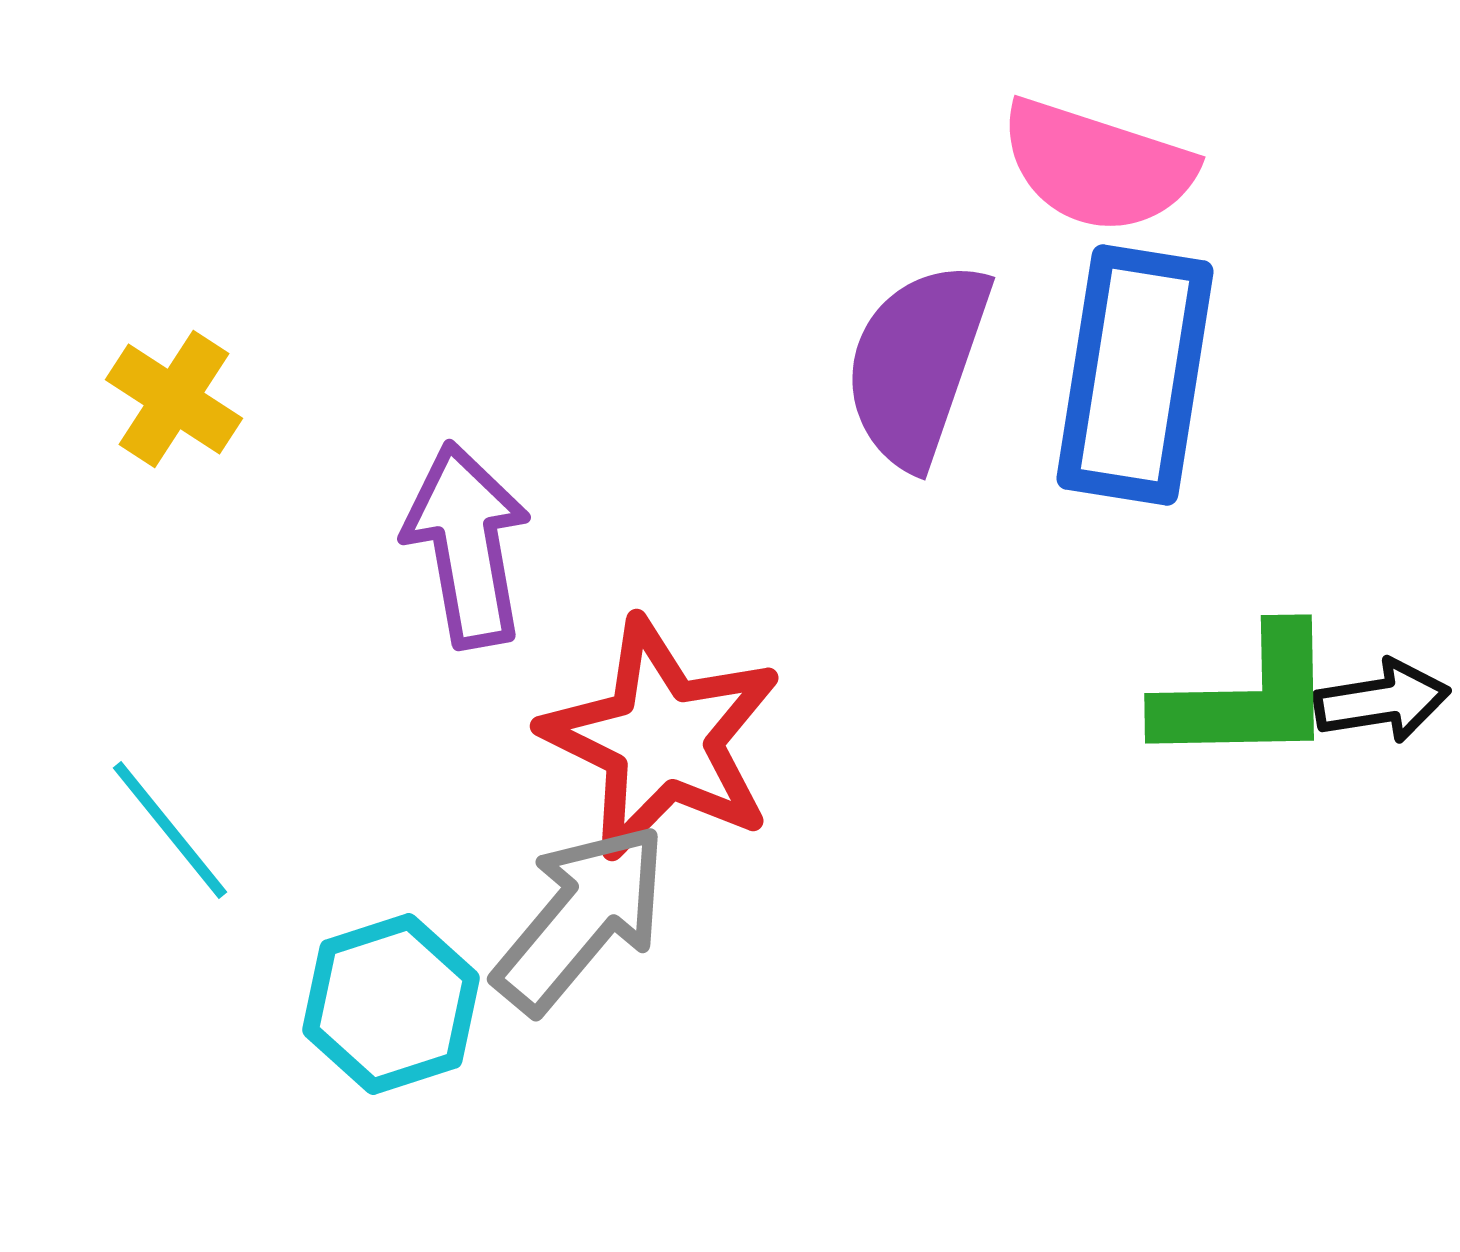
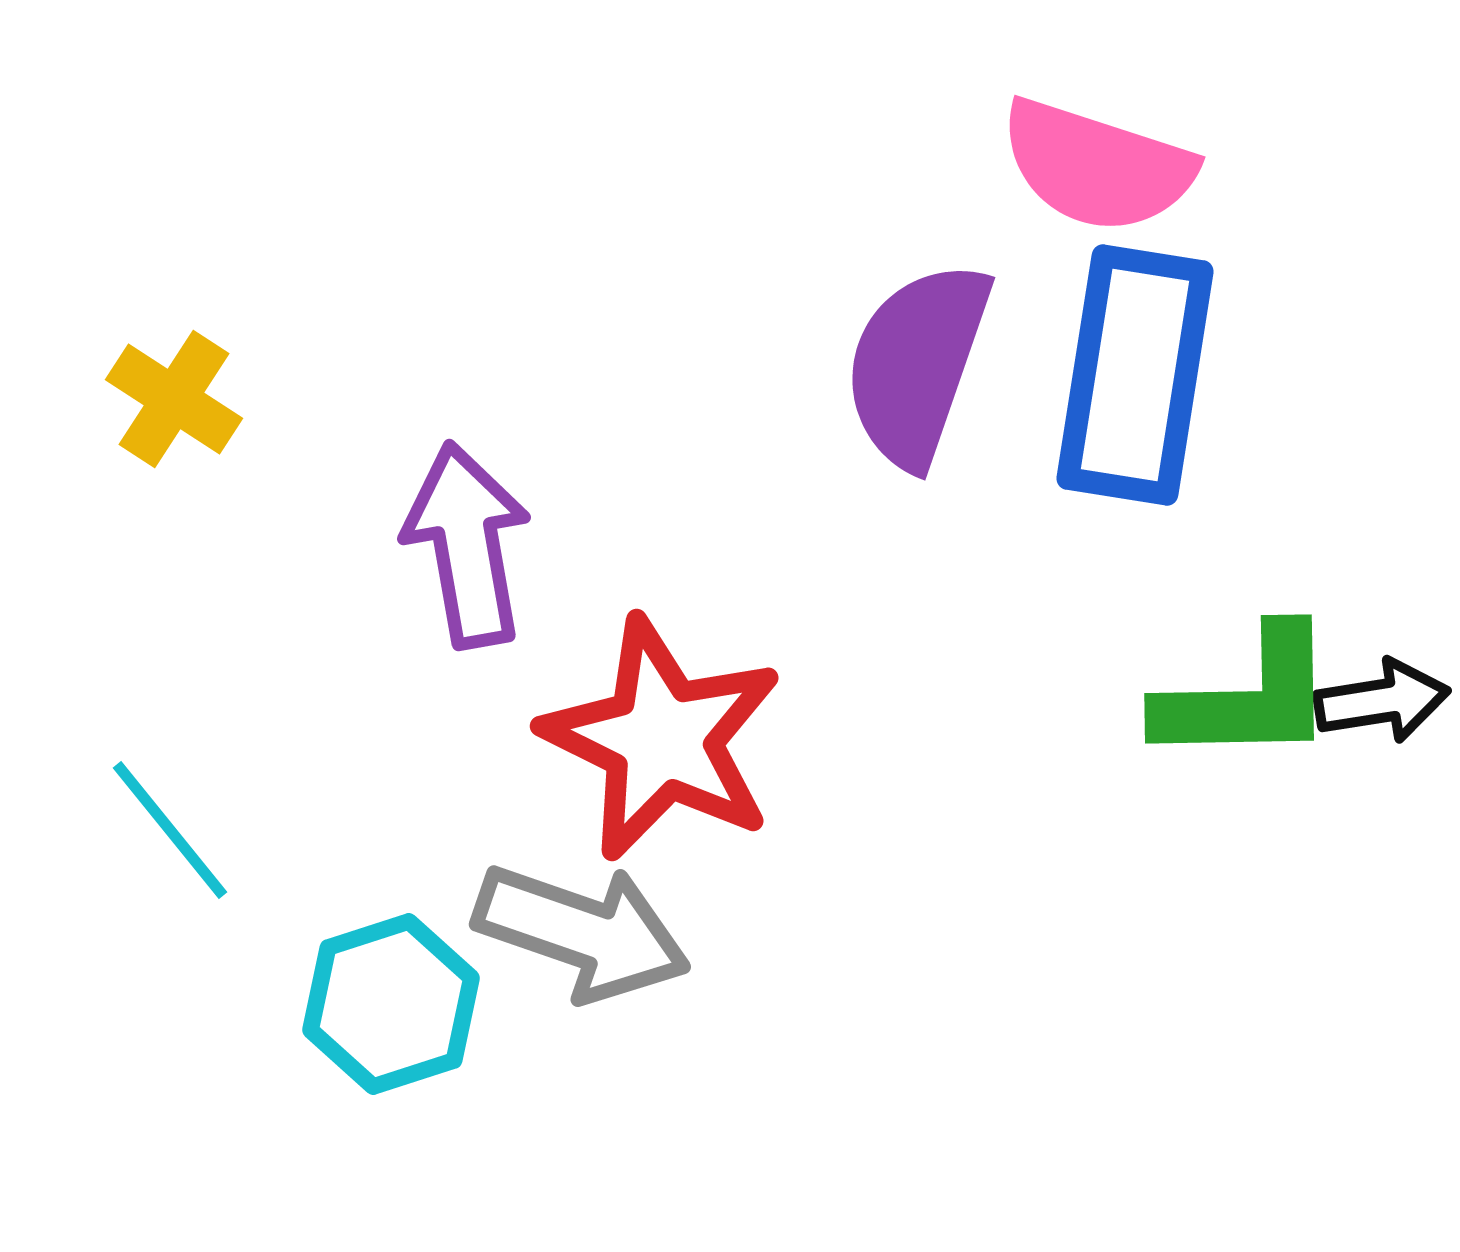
gray arrow: moved 1 px right, 14 px down; rotated 69 degrees clockwise
